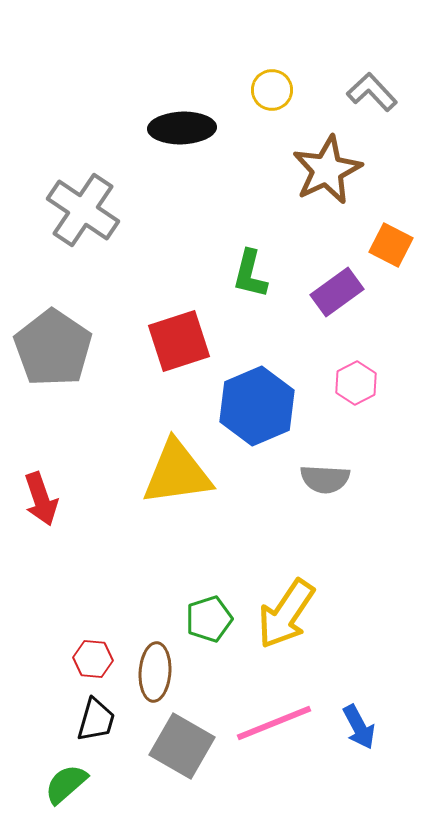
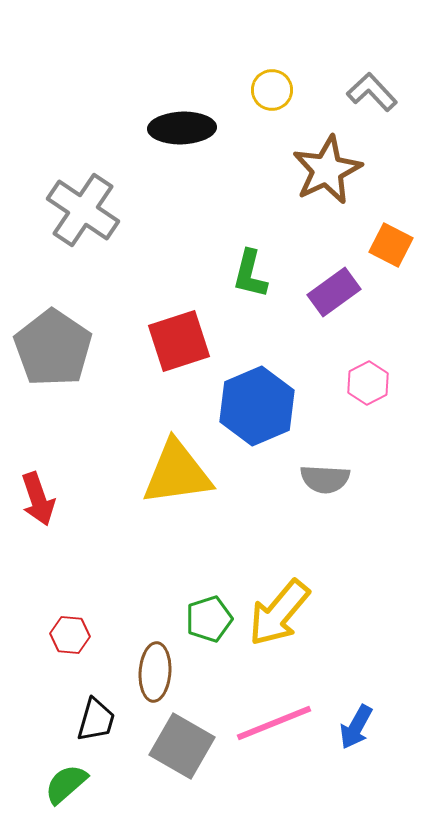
purple rectangle: moved 3 px left
pink hexagon: moved 12 px right
red arrow: moved 3 px left
yellow arrow: moved 7 px left, 1 px up; rotated 6 degrees clockwise
red hexagon: moved 23 px left, 24 px up
blue arrow: moved 3 px left; rotated 57 degrees clockwise
